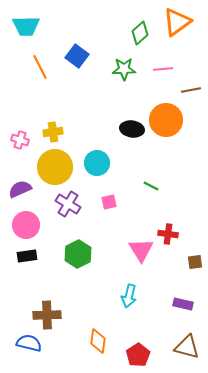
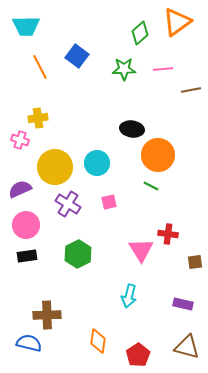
orange circle: moved 8 px left, 35 px down
yellow cross: moved 15 px left, 14 px up
